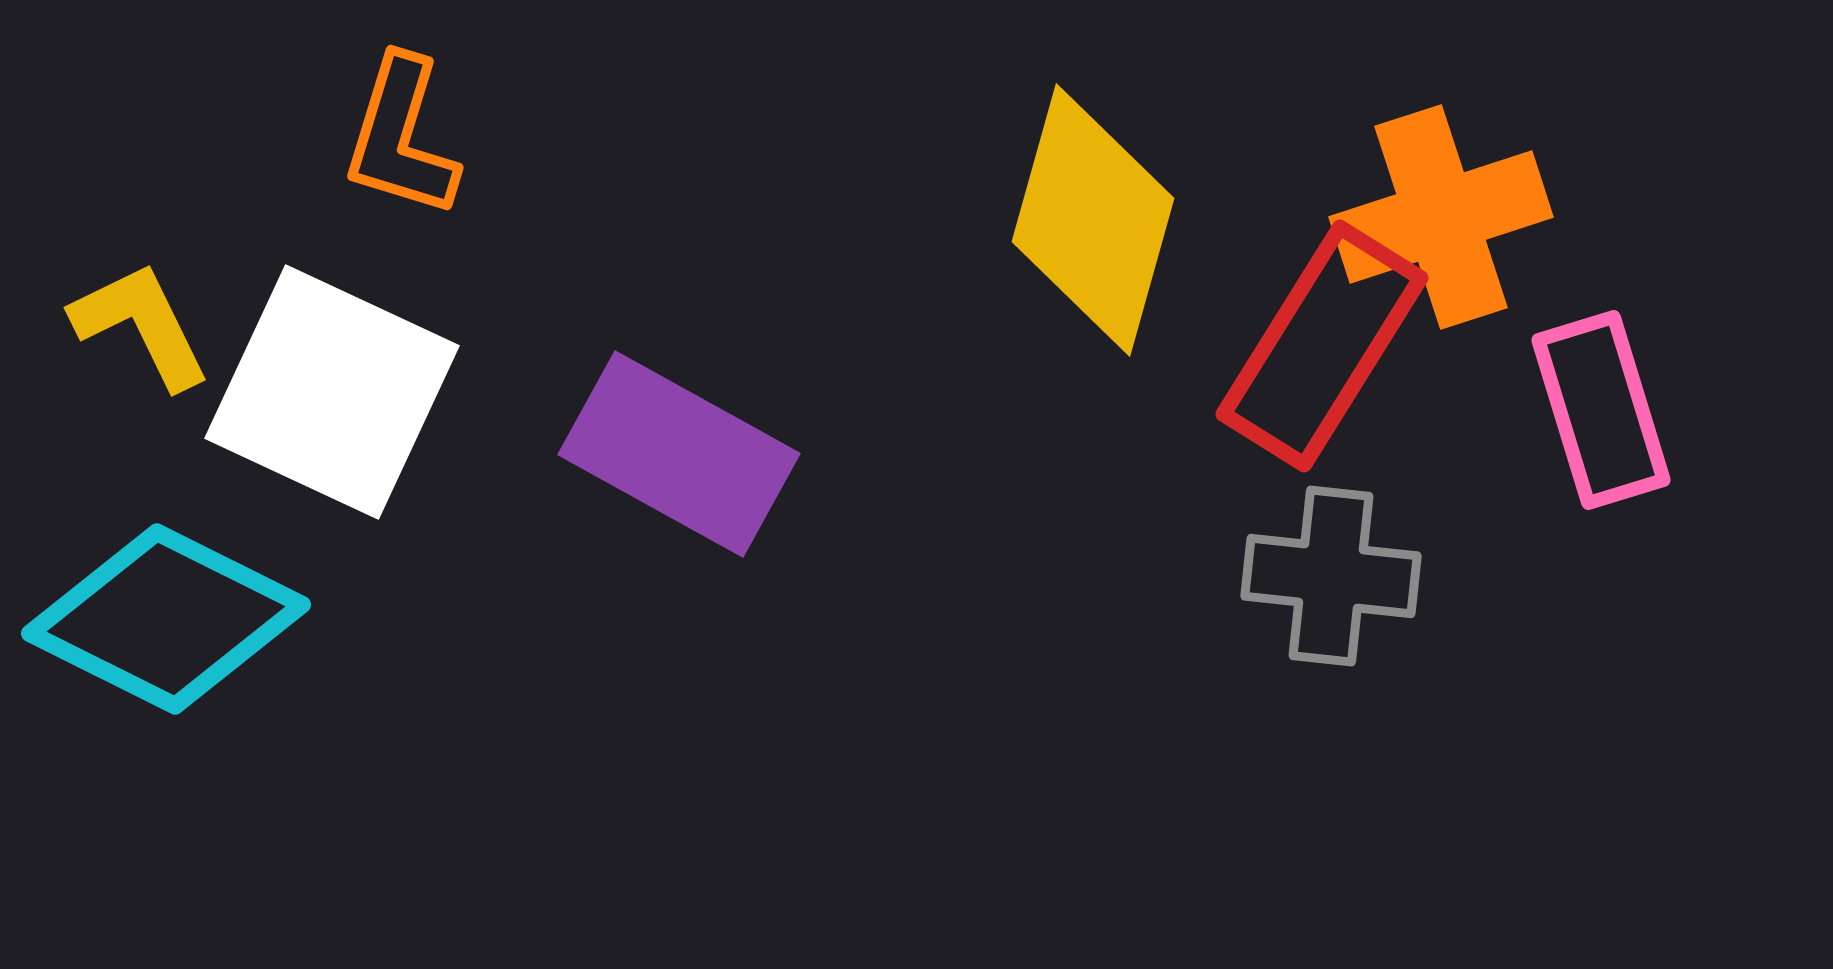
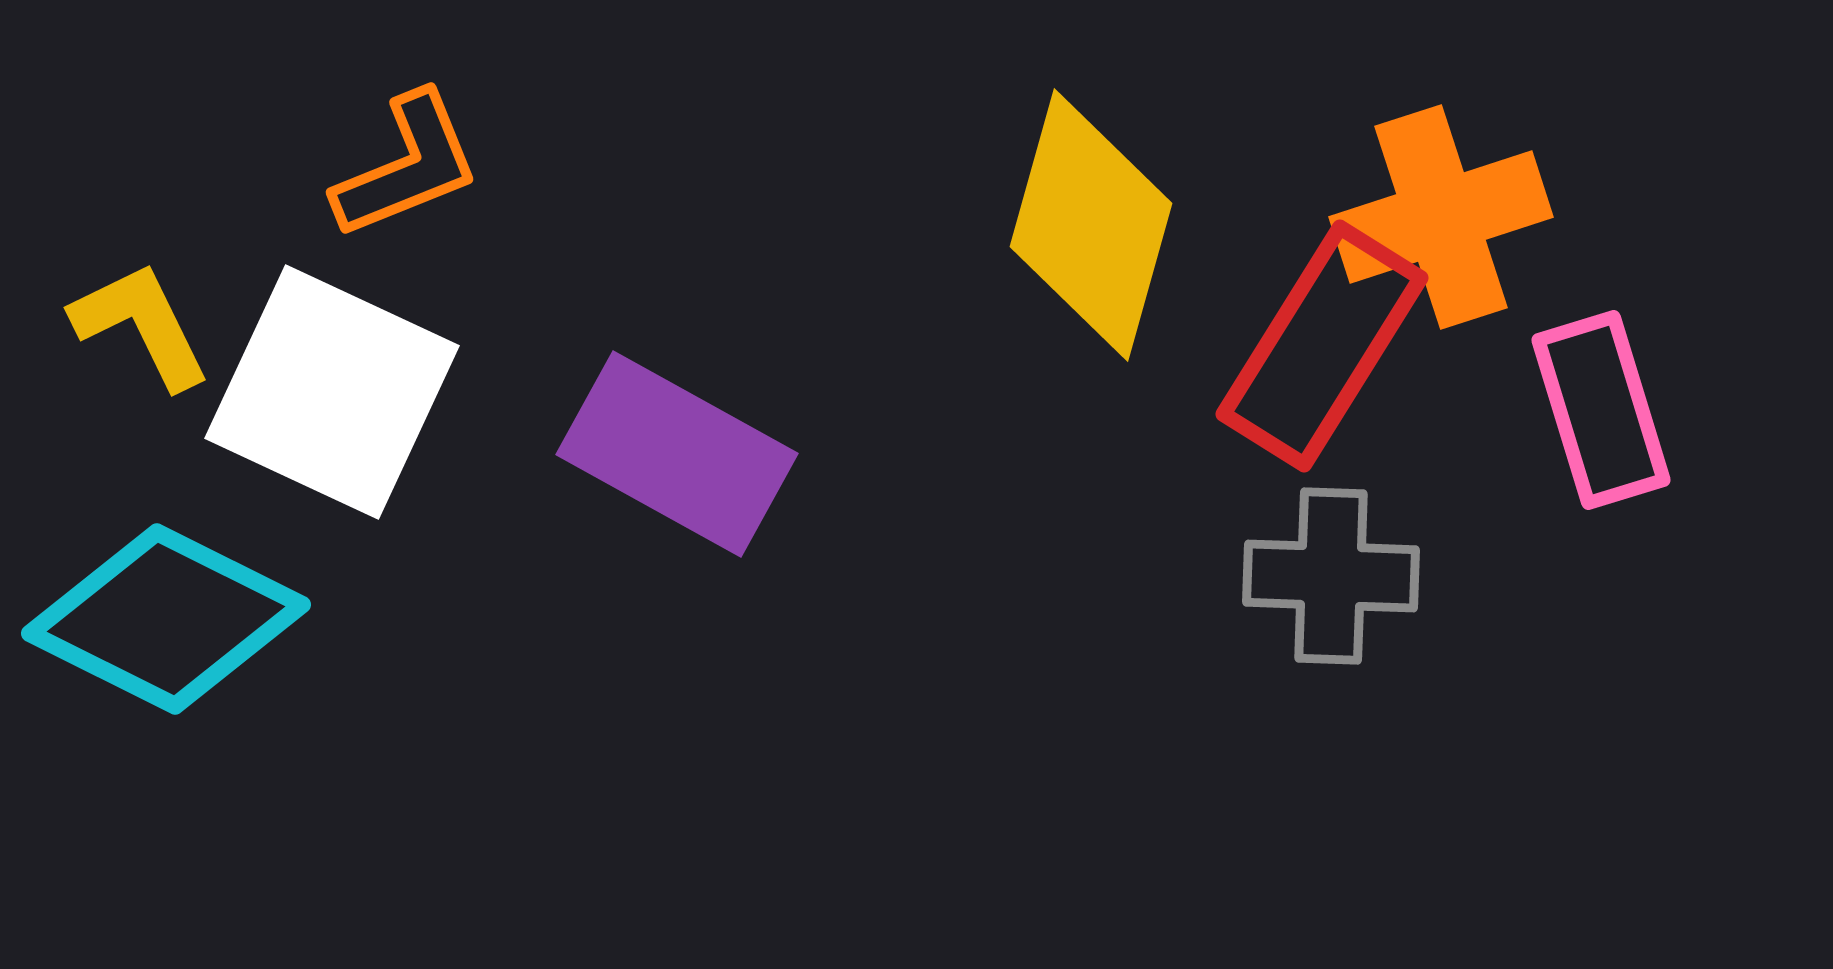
orange L-shape: moved 6 px right, 29 px down; rotated 129 degrees counterclockwise
yellow diamond: moved 2 px left, 5 px down
purple rectangle: moved 2 px left
gray cross: rotated 4 degrees counterclockwise
